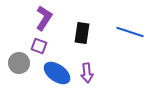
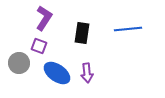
blue line: moved 2 px left, 3 px up; rotated 24 degrees counterclockwise
